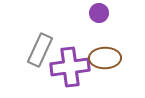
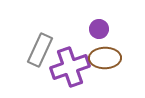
purple circle: moved 16 px down
purple cross: rotated 12 degrees counterclockwise
